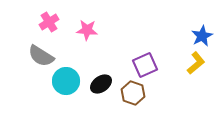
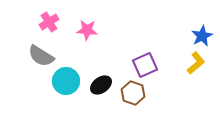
black ellipse: moved 1 px down
